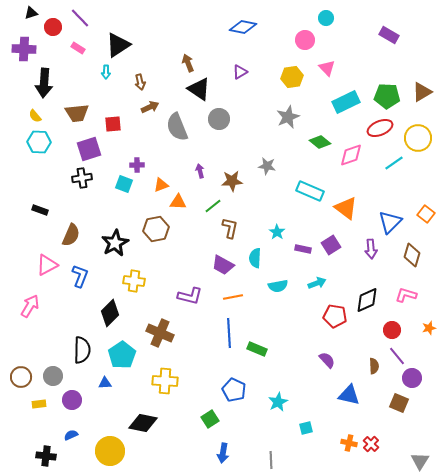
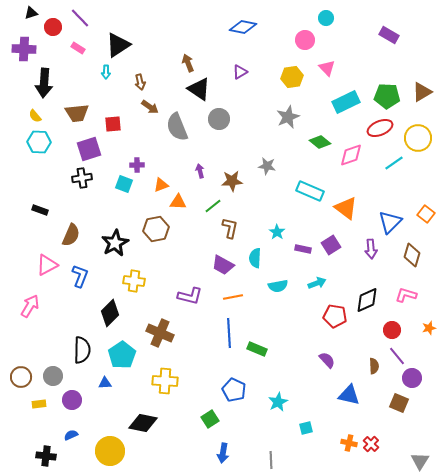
brown arrow at (150, 107): rotated 60 degrees clockwise
